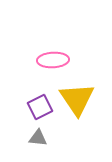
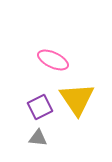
pink ellipse: rotated 28 degrees clockwise
